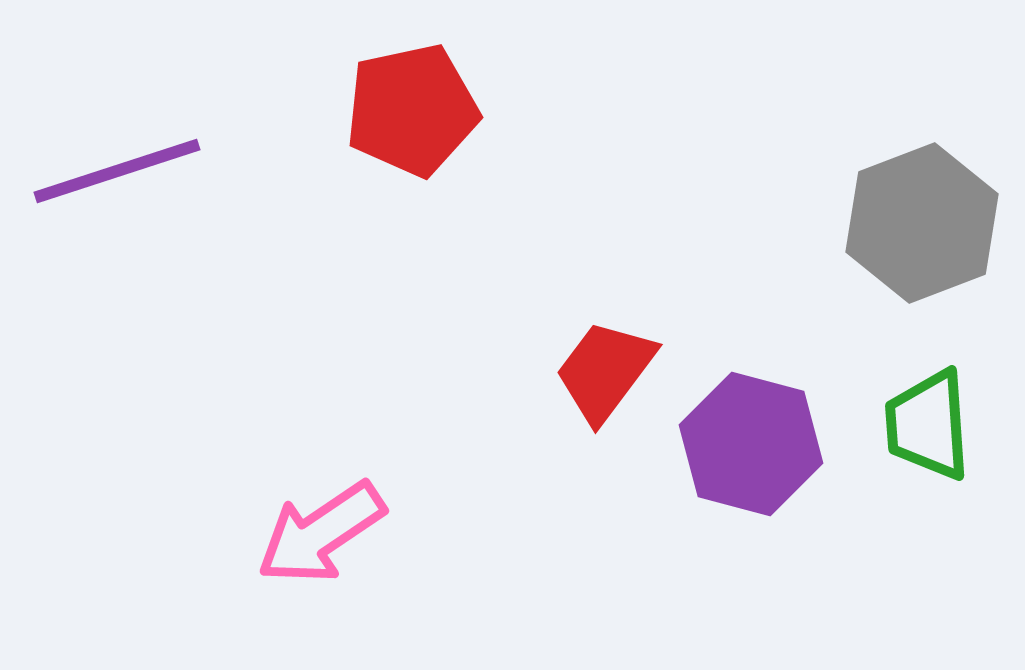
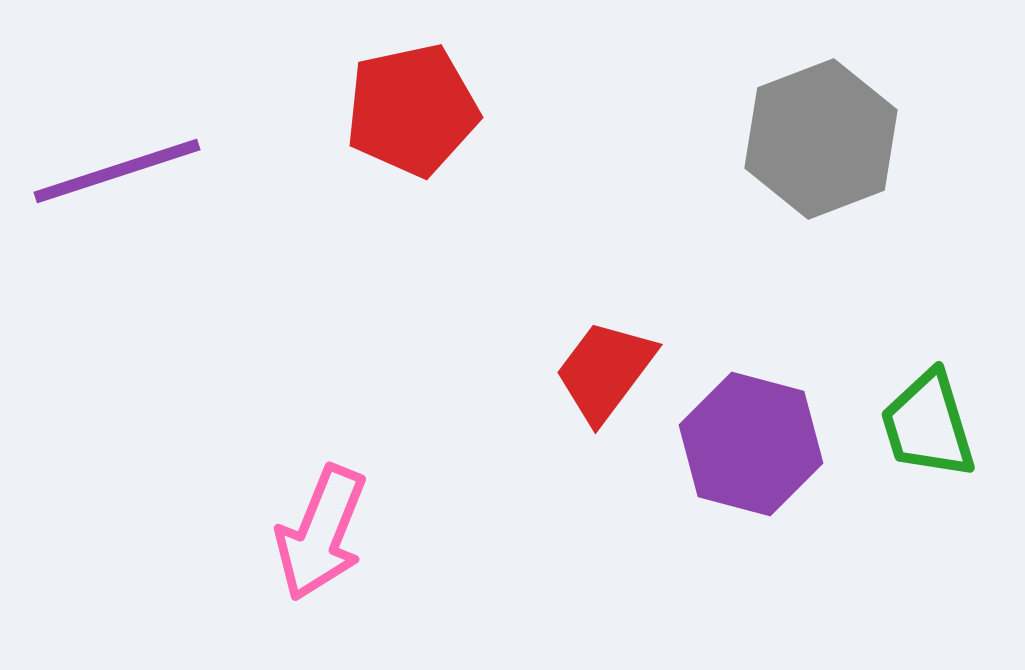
gray hexagon: moved 101 px left, 84 px up
green trapezoid: rotated 13 degrees counterclockwise
pink arrow: rotated 34 degrees counterclockwise
